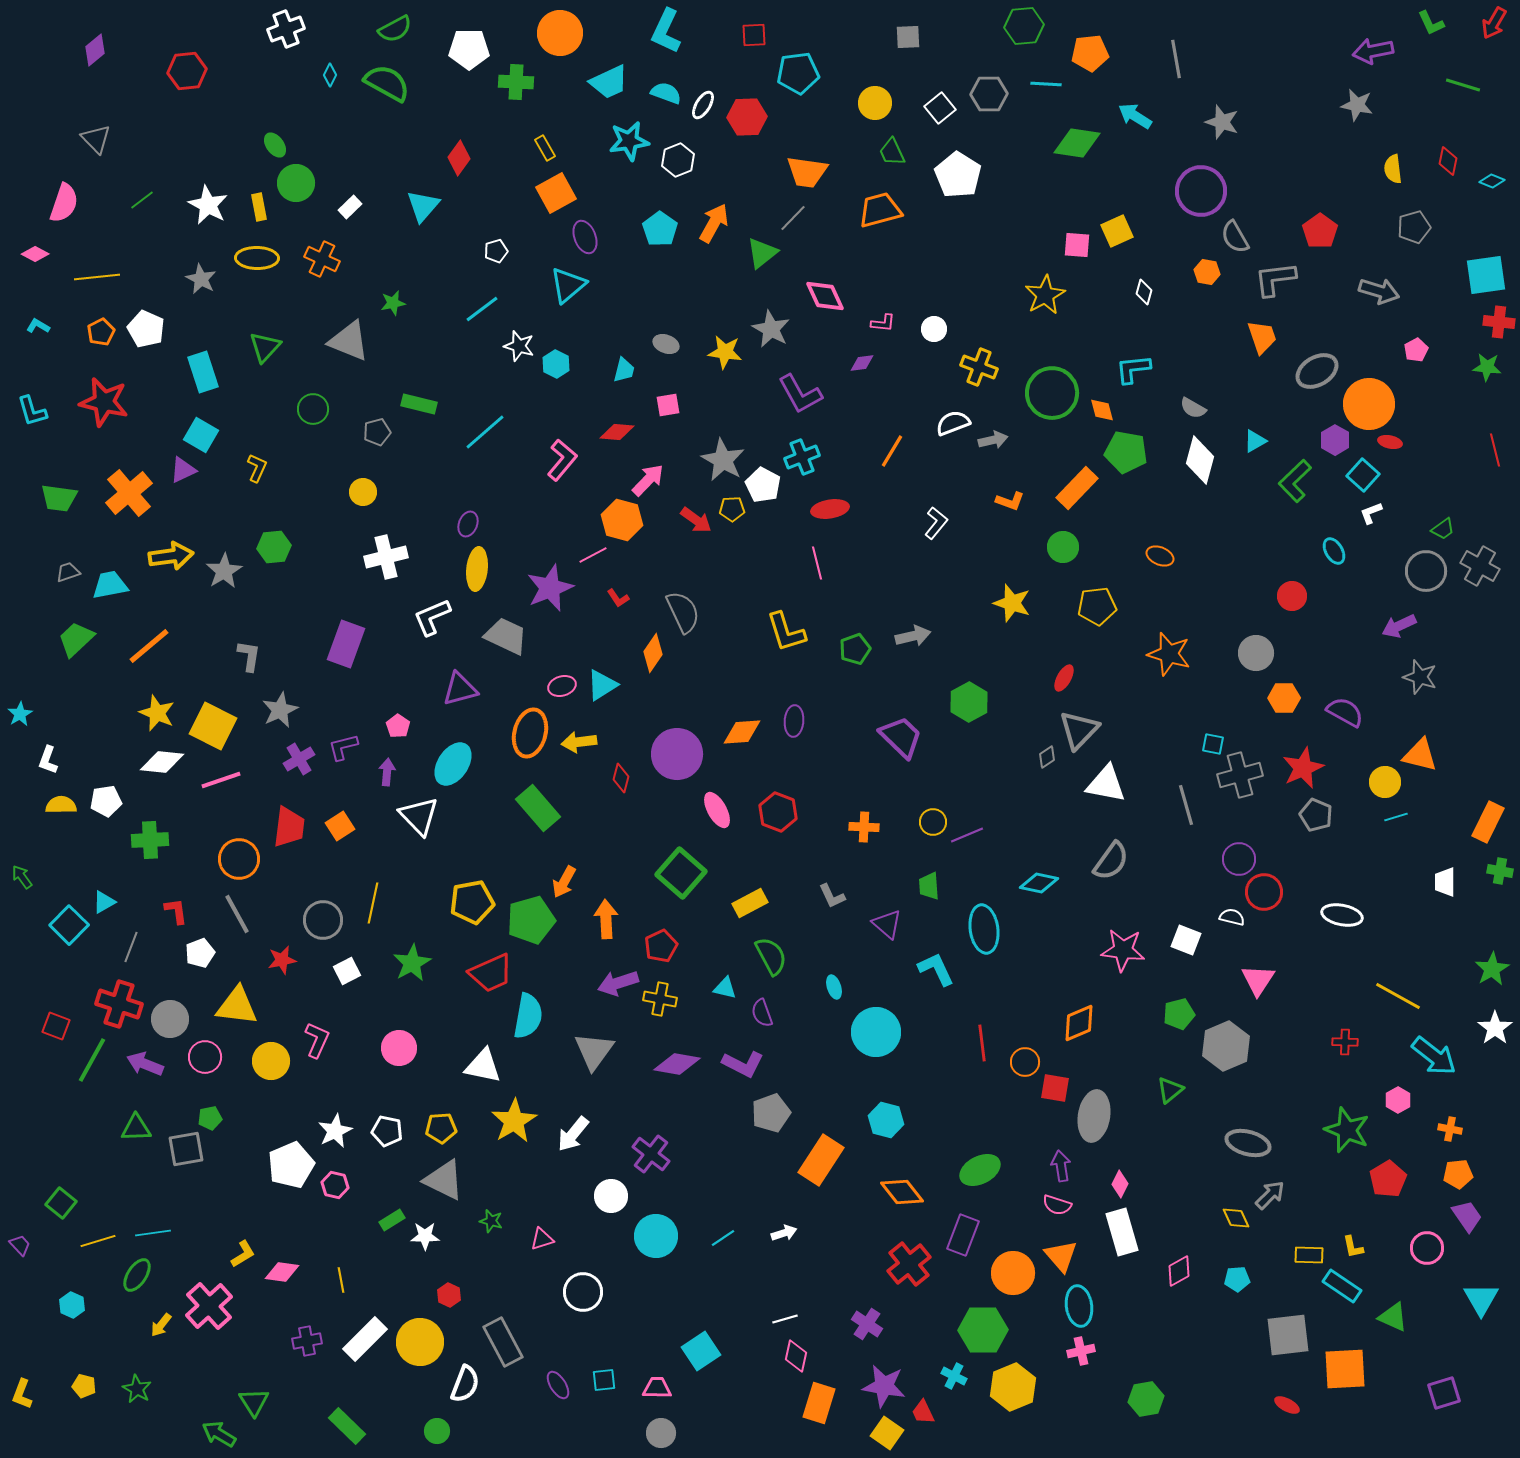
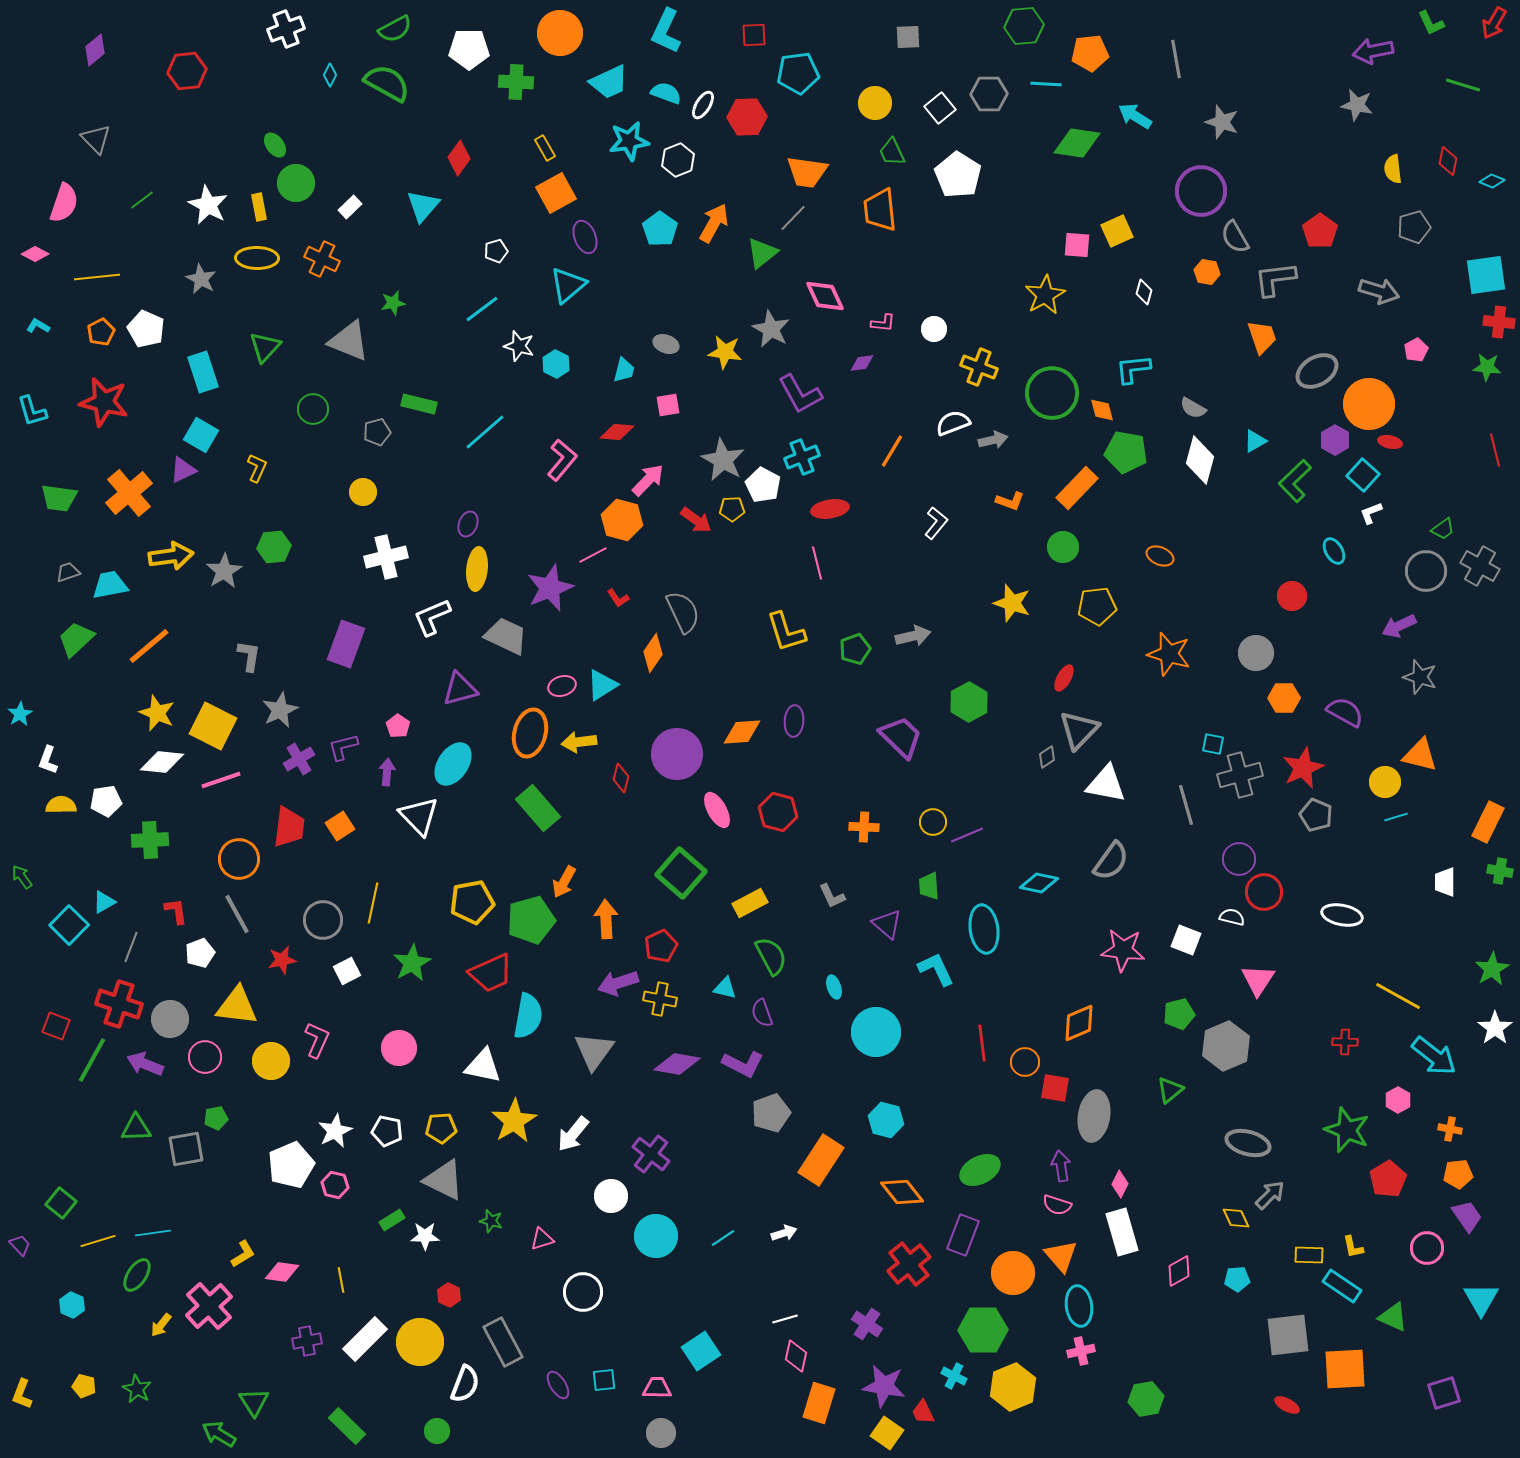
orange trapezoid at (880, 210): rotated 81 degrees counterclockwise
red hexagon at (778, 812): rotated 6 degrees counterclockwise
green pentagon at (210, 1118): moved 6 px right
